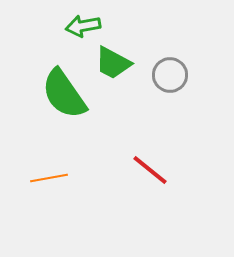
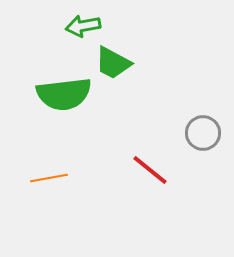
gray circle: moved 33 px right, 58 px down
green semicircle: rotated 62 degrees counterclockwise
